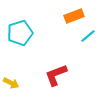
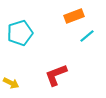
cyan line: moved 1 px left
